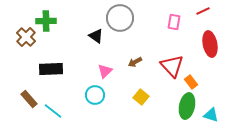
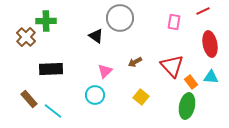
cyan triangle: moved 38 px up; rotated 14 degrees counterclockwise
